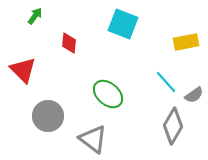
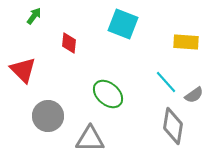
green arrow: moved 1 px left
yellow rectangle: rotated 15 degrees clockwise
gray diamond: rotated 21 degrees counterclockwise
gray triangle: moved 3 px left; rotated 36 degrees counterclockwise
